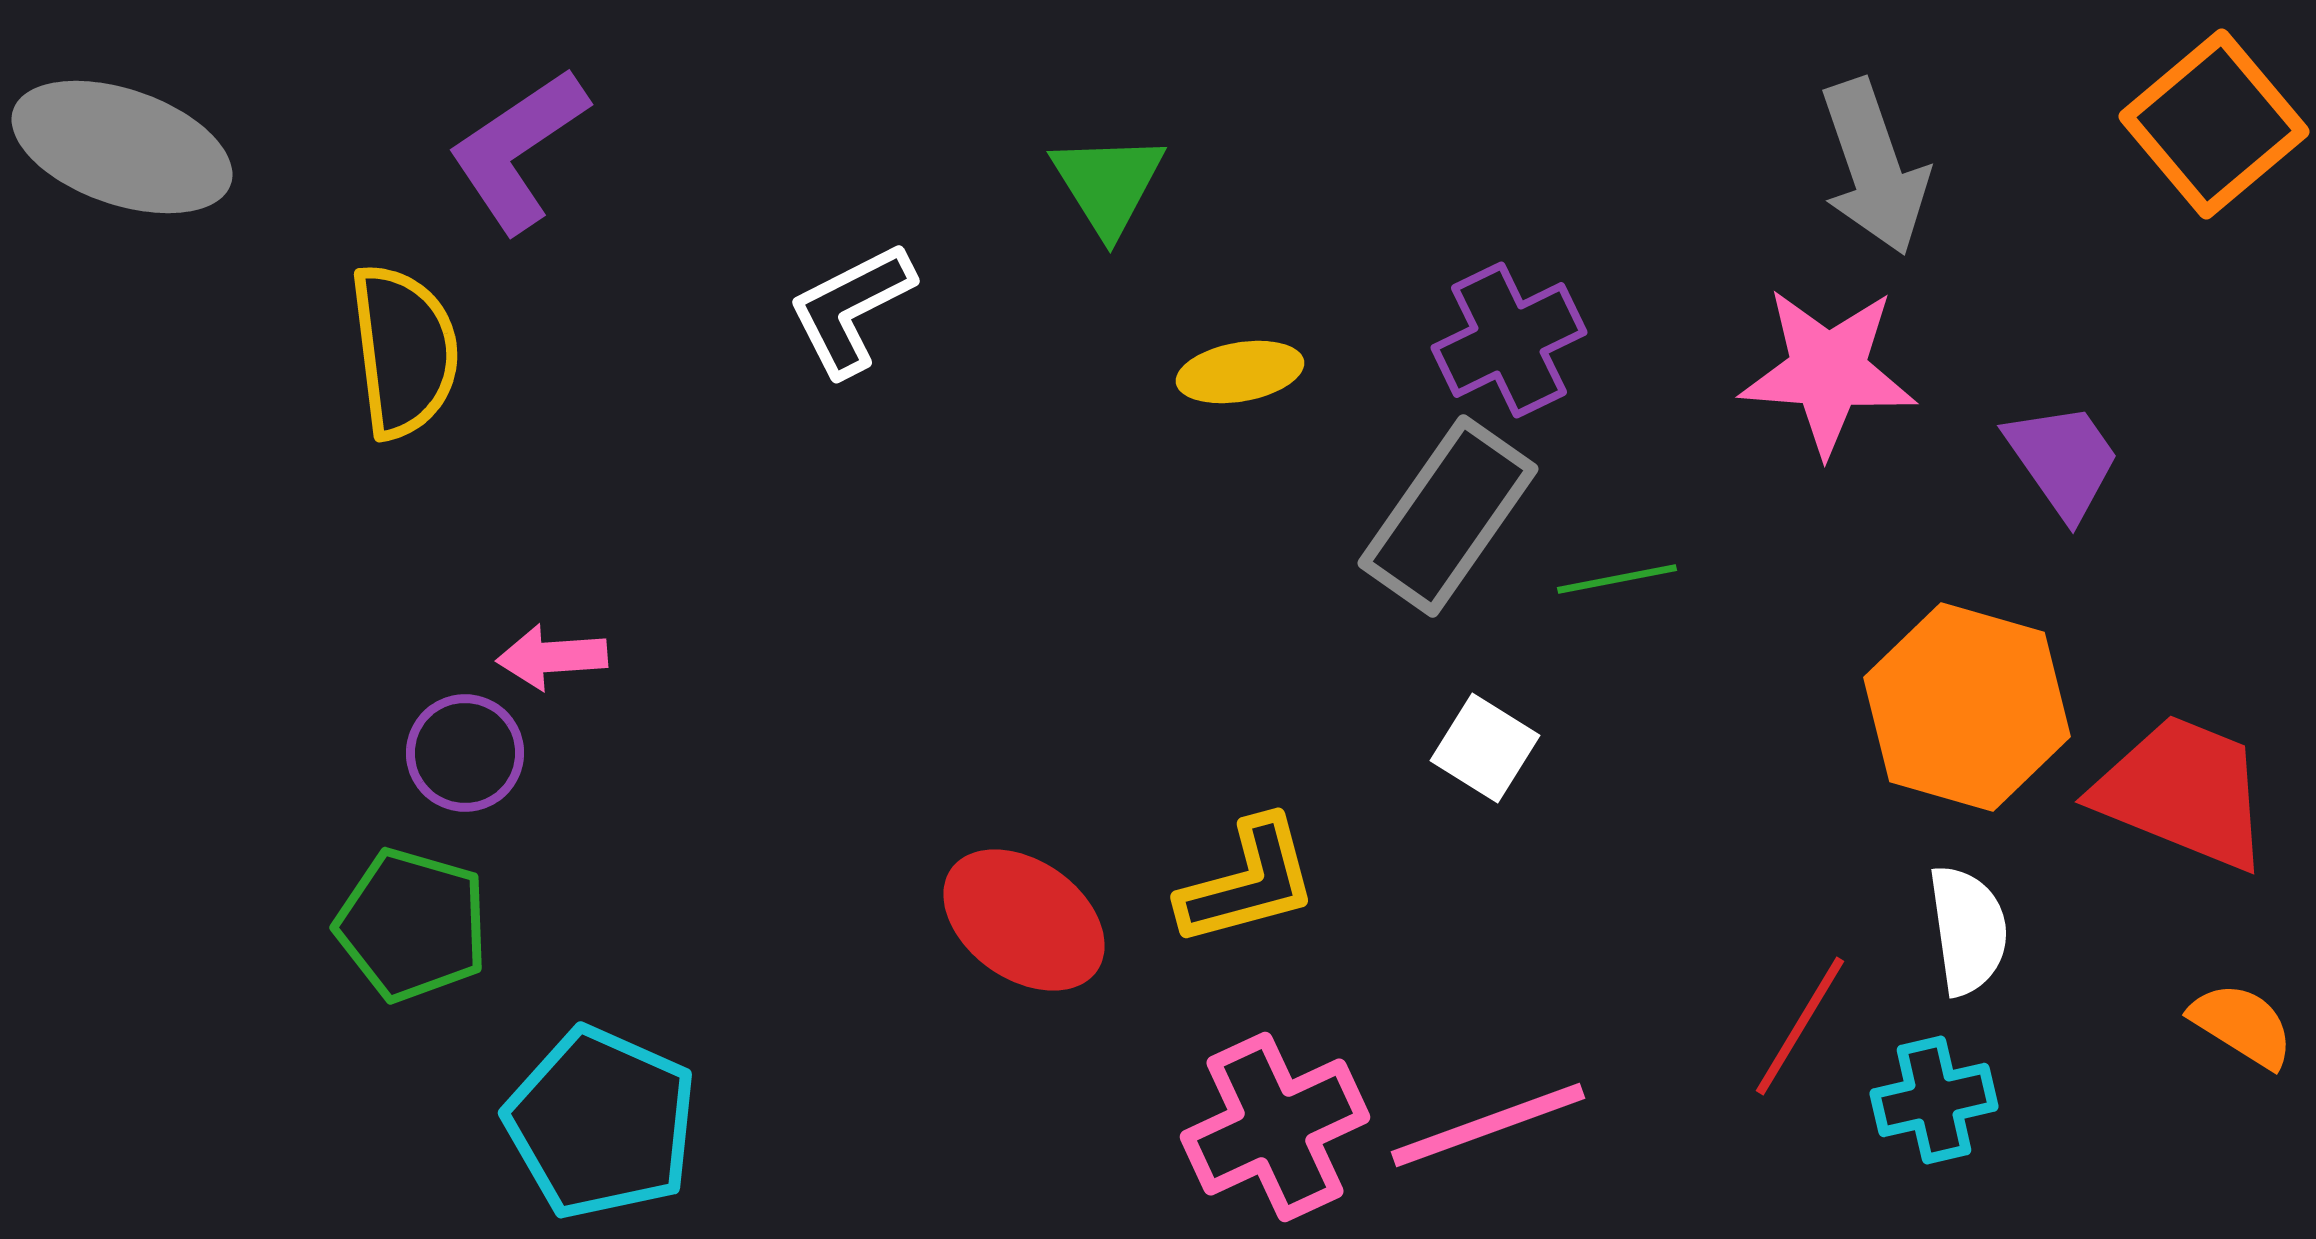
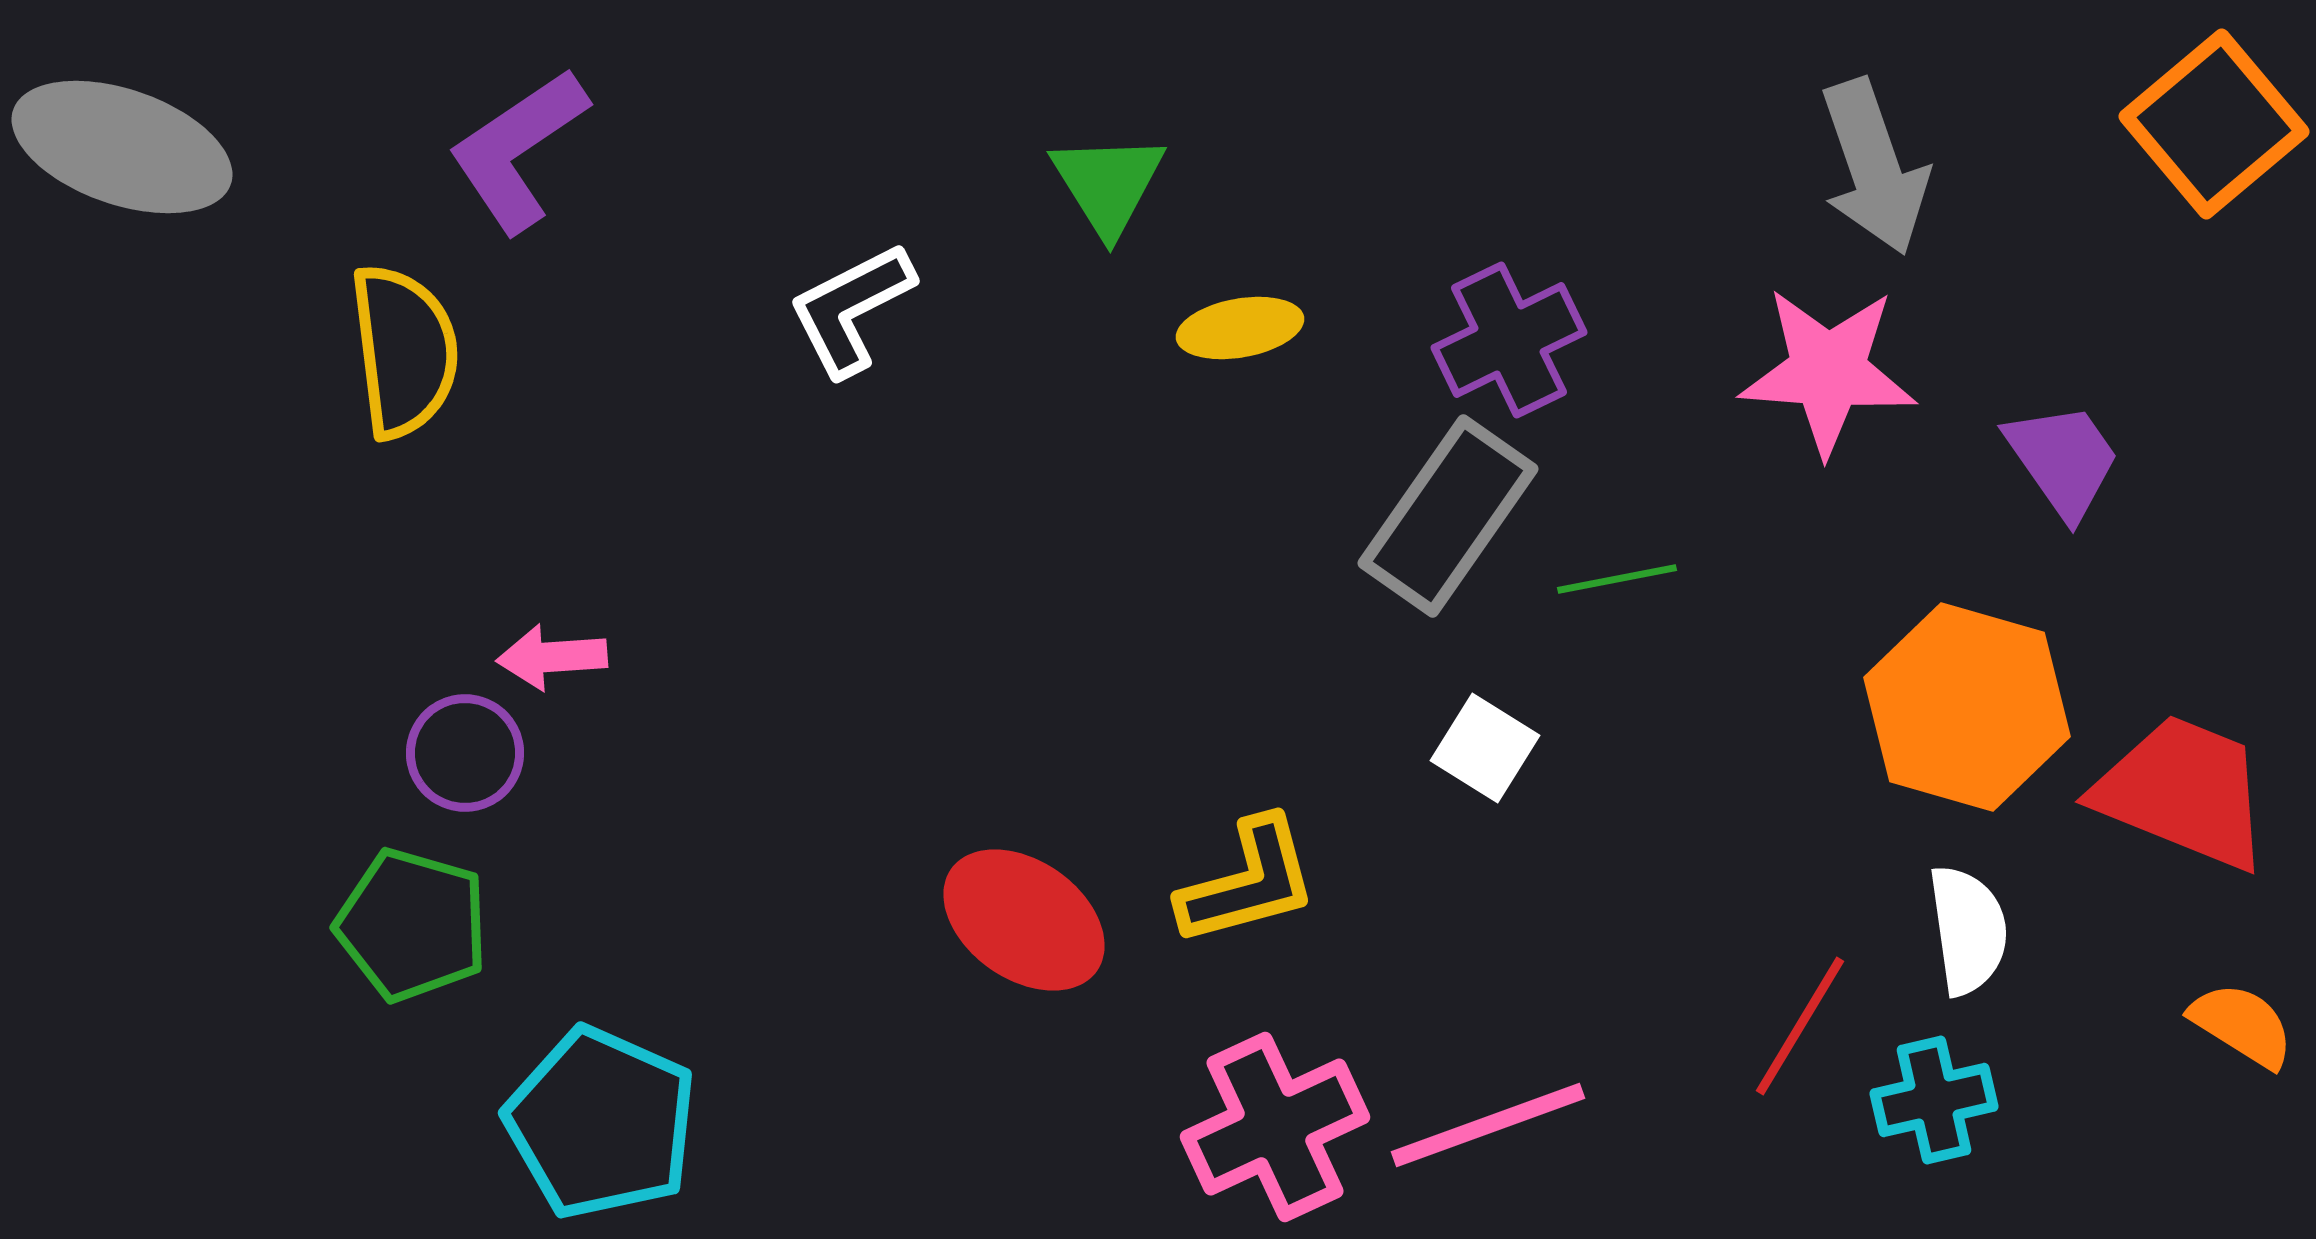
yellow ellipse: moved 44 px up
